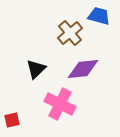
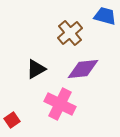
blue trapezoid: moved 6 px right
black triangle: rotated 15 degrees clockwise
red square: rotated 21 degrees counterclockwise
